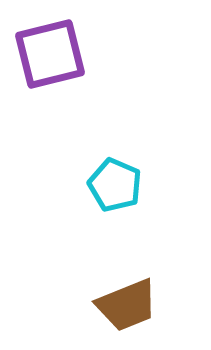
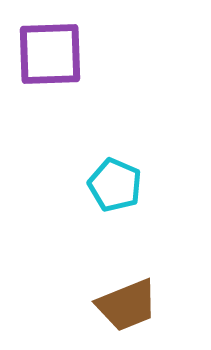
purple square: rotated 12 degrees clockwise
